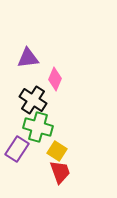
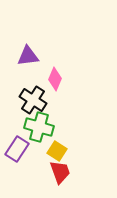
purple triangle: moved 2 px up
green cross: moved 1 px right
